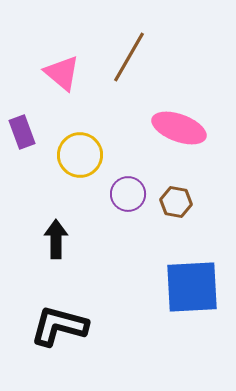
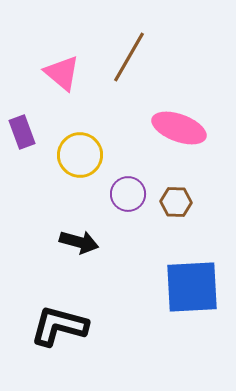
brown hexagon: rotated 8 degrees counterclockwise
black arrow: moved 23 px right, 3 px down; rotated 105 degrees clockwise
